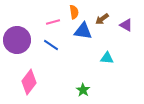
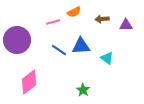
orange semicircle: rotated 72 degrees clockwise
brown arrow: rotated 32 degrees clockwise
purple triangle: rotated 32 degrees counterclockwise
blue triangle: moved 2 px left, 15 px down; rotated 12 degrees counterclockwise
blue line: moved 8 px right, 5 px down
cyan triangle: rotated 32 degrees clockwise
pink diamond: rotated 15 degrees clockwise
